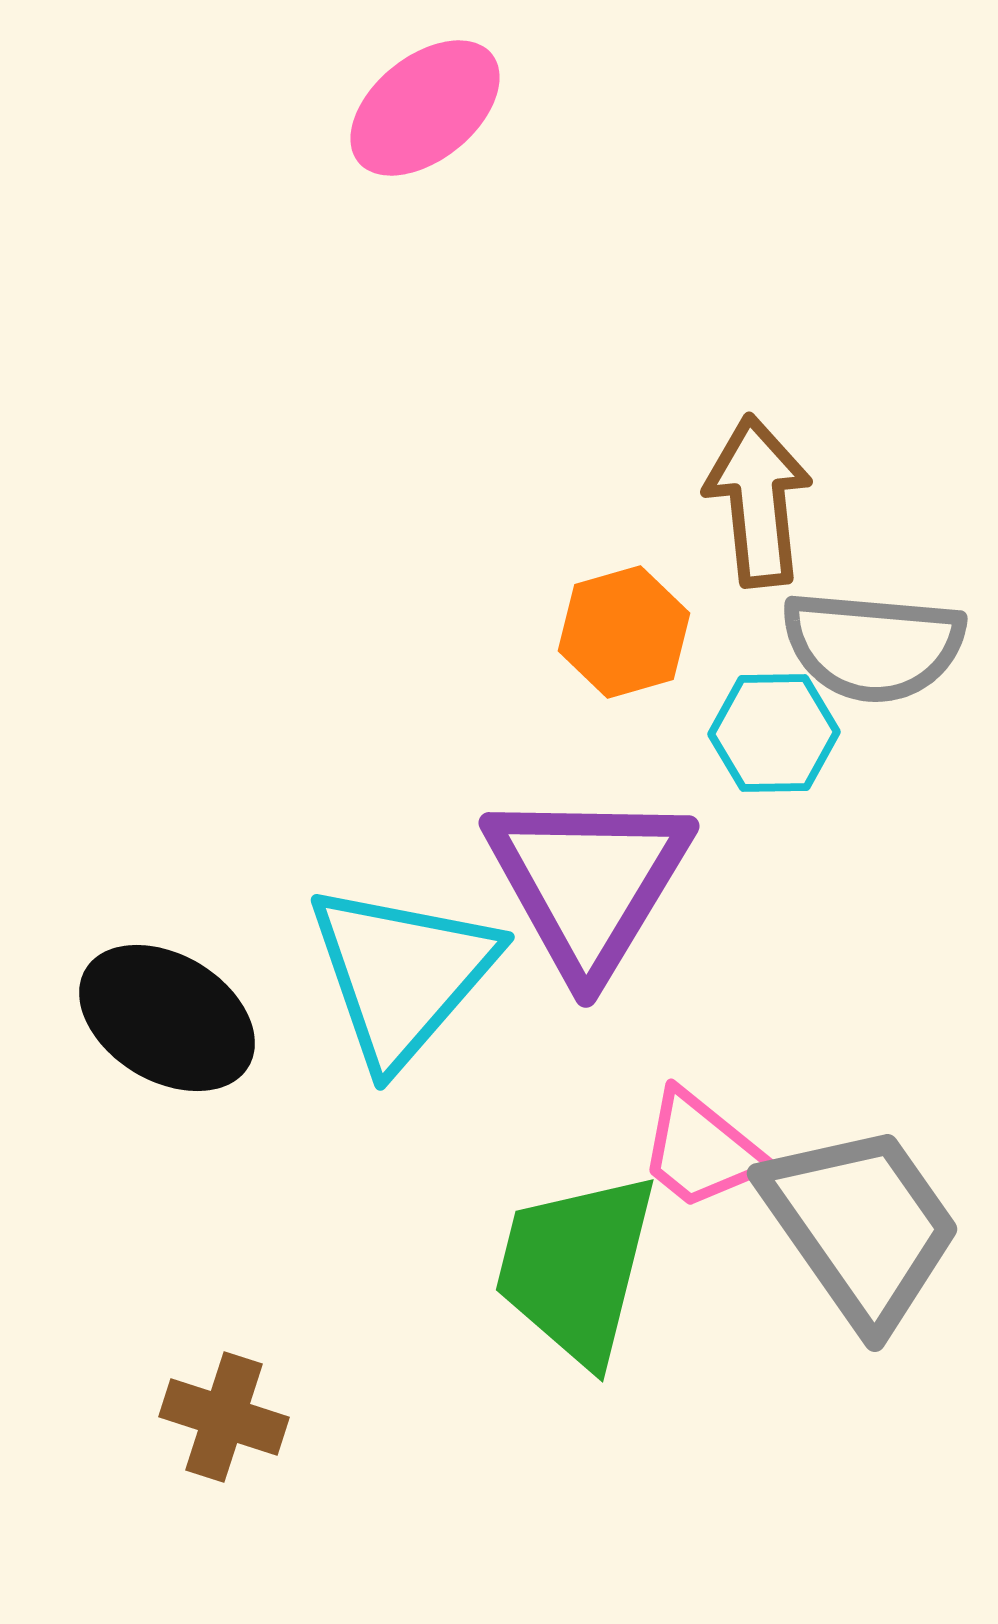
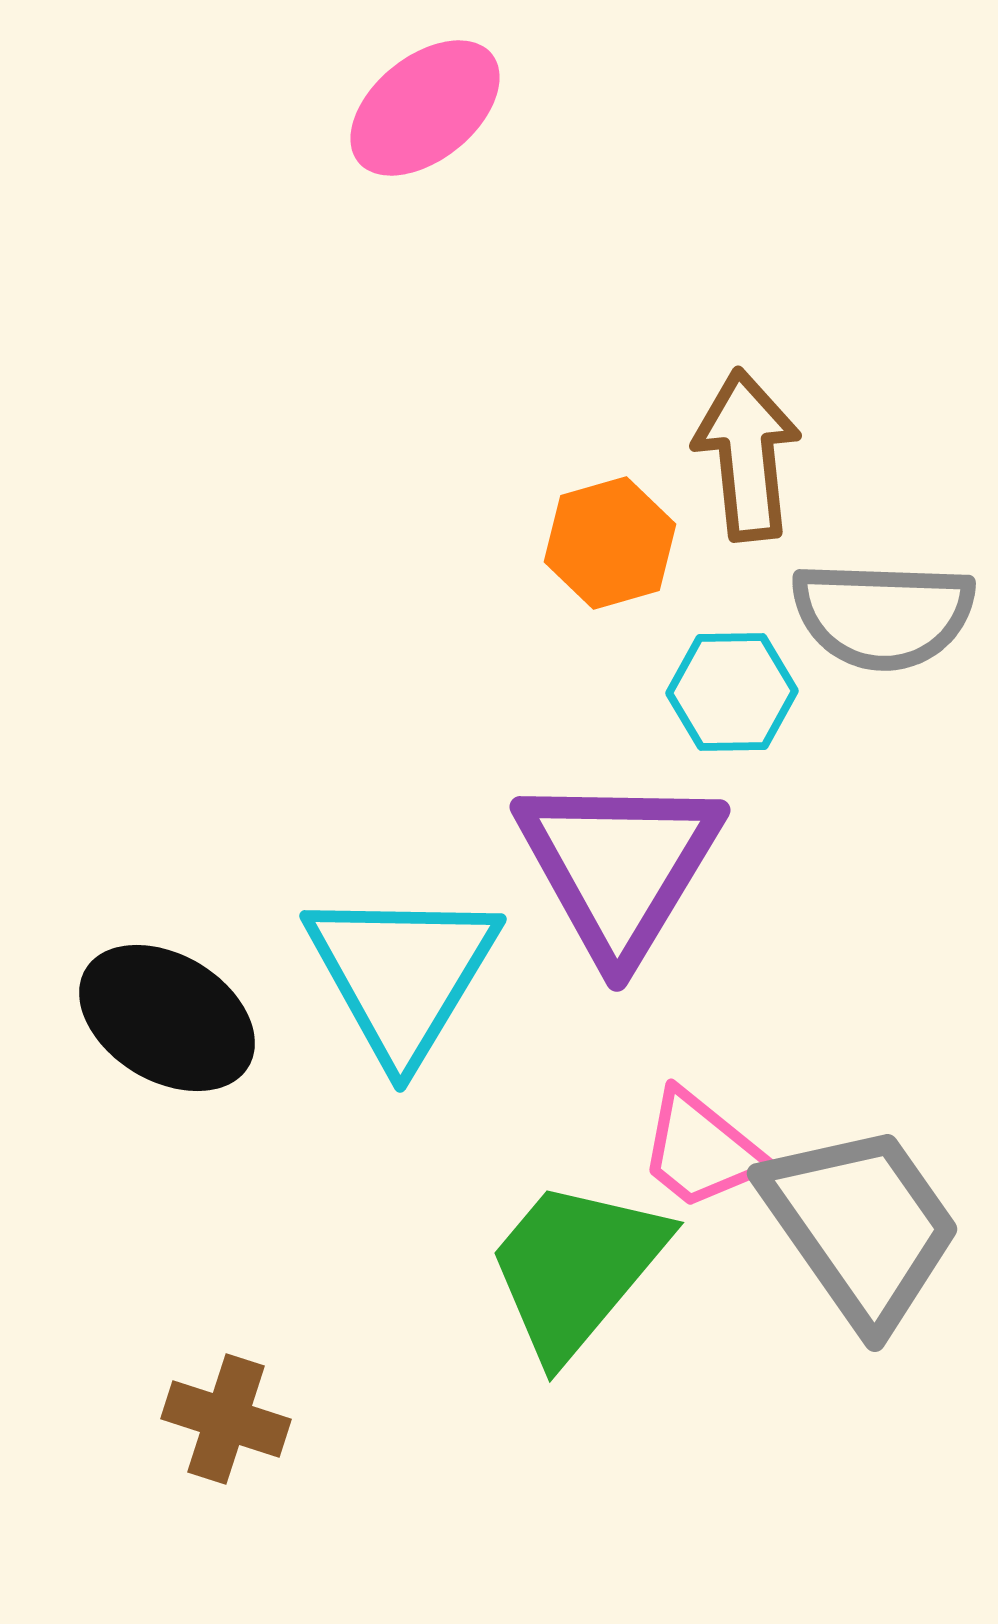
brown arrow: moved 11 px left, 46 px up
orange hexagon: moved 14 px left, 89 px up
gray semicircle: moved 10 px right, 31 px up; rotated 3 degrees counterclockwise
cyan hexagon: moved 42 px left, 41 px up
purple triangle: moved 31 px right, 16 px up
cyan triangle: rotated 10 degrees counterclockwise
green trapezoid: rotated 26 degrees clockwise
brown cross: moved 2 px right, 2 px down
